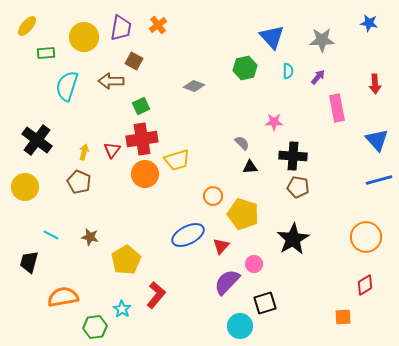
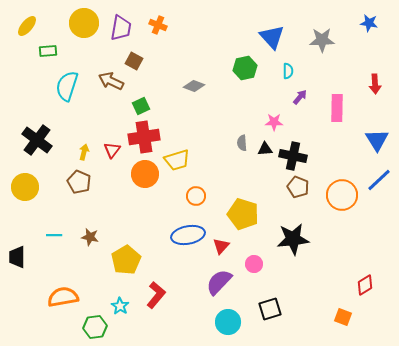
orange cross at (158, 25): rotated 30 degrees counterclockwise
yellow circle at (84, 37): moved 14 px up
green rectangle at (46, 53): moved 2 px right, 2 px up
purple arrow at (318, 77): moved 18 px left, 20 px down
brown arrow at (111, 81): rotated 25 degrees clockwise
pink rectangle at (337, 108): rotated 12 degrees clockwise
red cross at (142, 139): moved 2 px right, 2 px up
blue triangle at (377, 140): rotated 10 degrees clockwise
gray semicircle at (242, 143): rotated 140 degrees counterclockwise
black cross at (293, 156): rotated 8 degrees clockwise
black triangle at (250, 167): moved 15 px right, 18 px up
blue line at (379, 180): rotated 28 degrees counterclockwise
brown pentagon at (298, 187): rotated 10 degrees clockwise
orange circle at (213, 196): moved 17 px left
cyan line at (51, 235): moved 3 px right; rotated 28 degrees counterclockwise
blue ellipse at (188, 235): rotated 16 degrees clockwise
orange circle at (366, 237): moved 24 px left, 42 px up
black star at (293, 239): rotated 24 degrees clockwise
black trapezoid at (29, 262): moved 12 px left, 5 px up; rotated 15 degrees counterclockwise
purple semicircle at (227, 282): moved 8 px left
black square at (265, 303): moved 5 px right, 6 px down
cyan star at (122, 309): moved 2 px left, 3 px up
orange square at (343, 317): rotated 24 degrees clockwise
cyan circle at (240, 326): moved 12 px left, 4 px up
